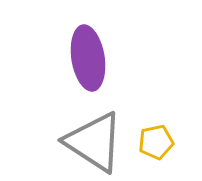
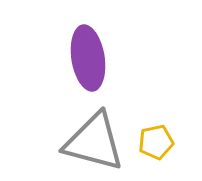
gray triangle: rotated 18 degrees counterclockwise
